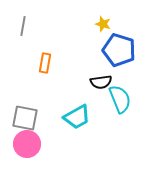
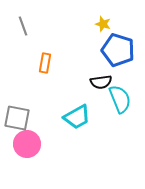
gray line: rotated 30 degrees counterclockwise
blue pentagon: moved 1 px left
gray square: moved 8 px left
